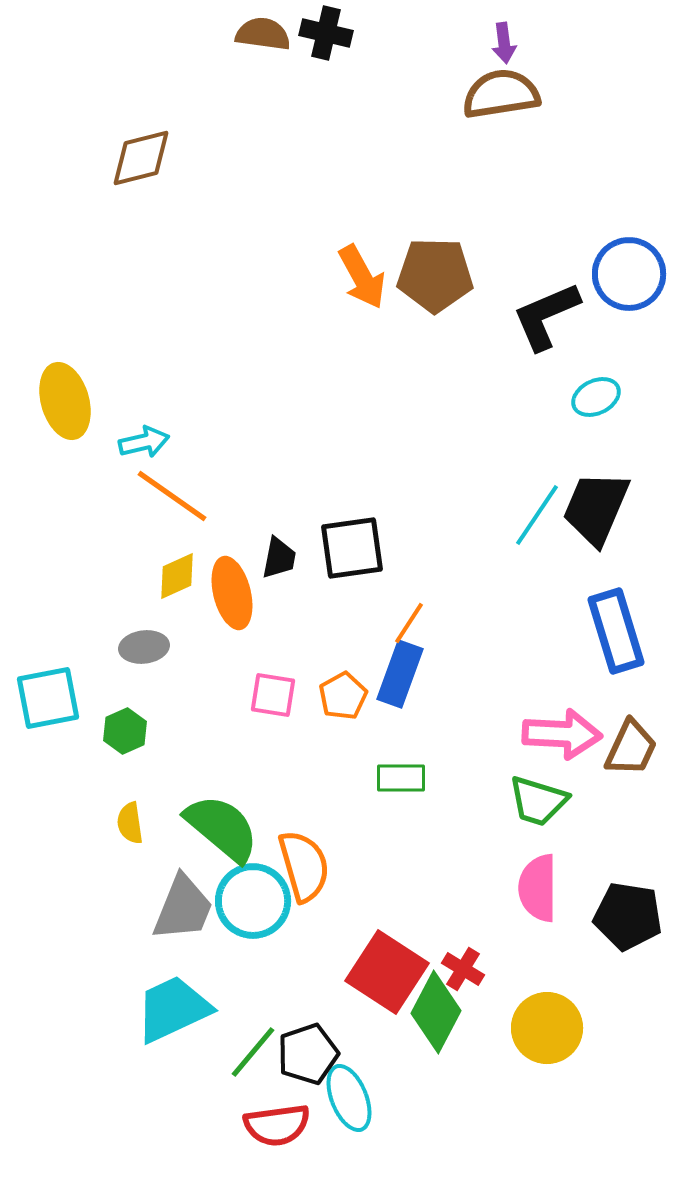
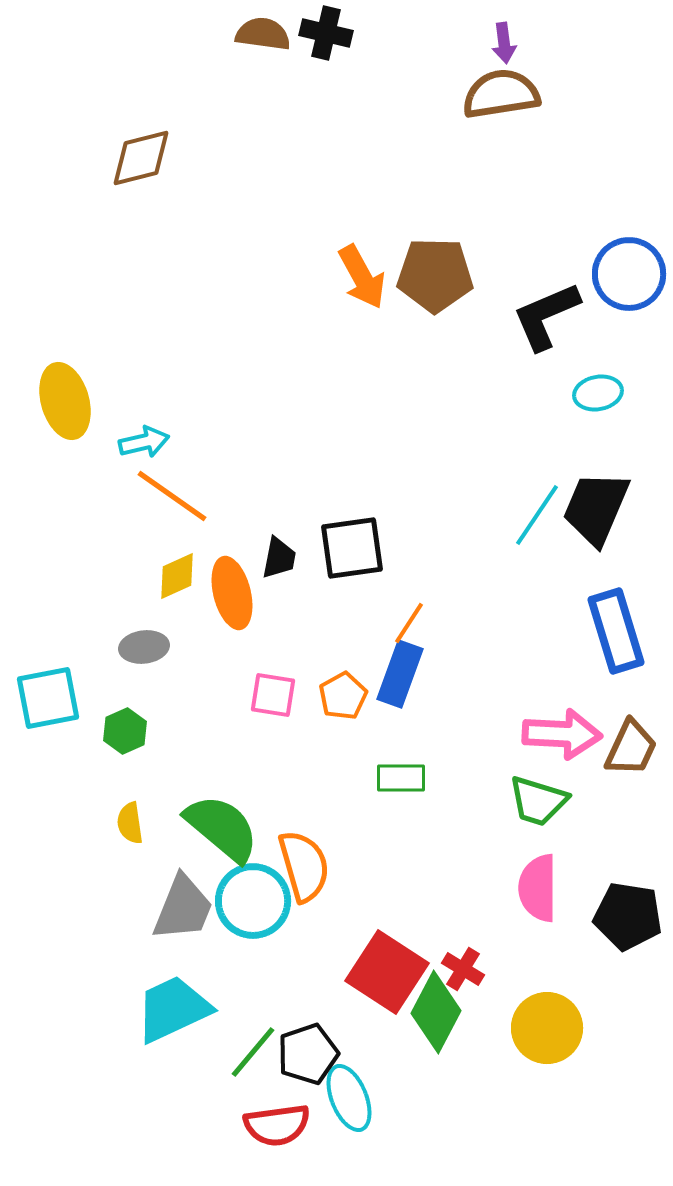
cyan ellipse at (596, 397): moved 2 px right, 4 px up; rotated 15 degrees clockwise
